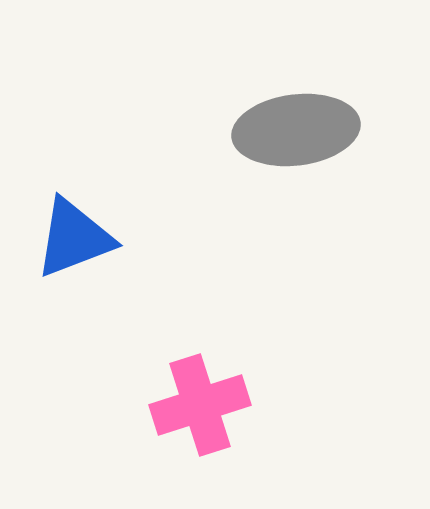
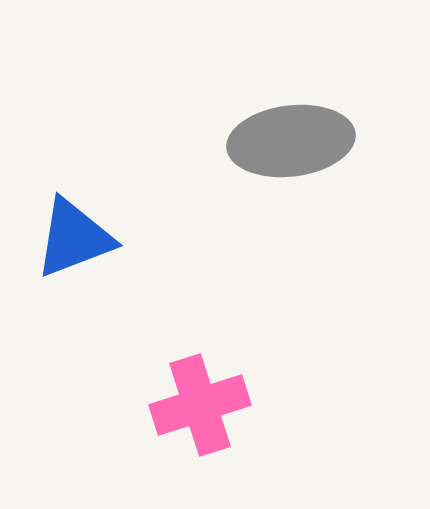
gray ellipse: moved 5 px left, 11 px down
